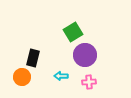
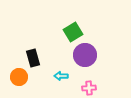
black rectangle: rotated 30 degrees counterclockwise
orange circle: moved 3 px left
pink cross: moved 6 px down
